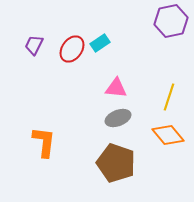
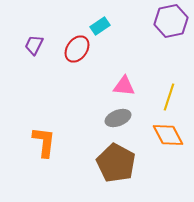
cyan rectangle: moved 17 px up
red ellipse: moved 5 px right
pink triangle: moved 8 px right, 2 px up
orange diamond: rotated 12 degrees clockwise
brown pentagon: rotated 9 degrees clockwise
